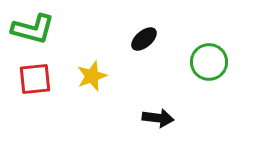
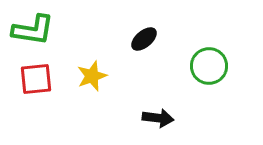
green L-shape: moved 1 px down; rotated 6 degrees counterclockwise
green circle: moved 4 px down
red square: moved 1 px right
